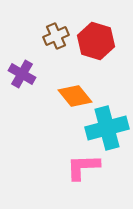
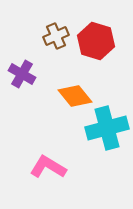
pink L-shape: moved 35 px left; rotated 33 degrees clockwise
